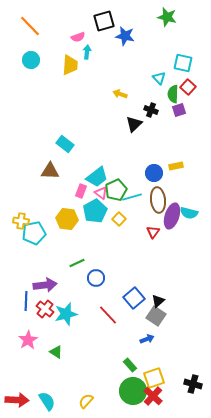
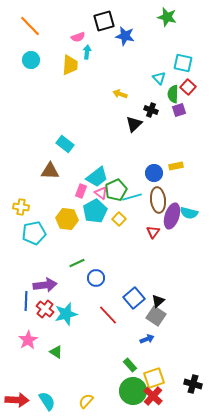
yellow cross at (21, 221): moved 14 px up
